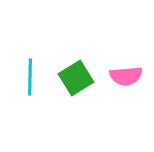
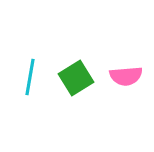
cyan line: rotated 9 degrees clockwise
